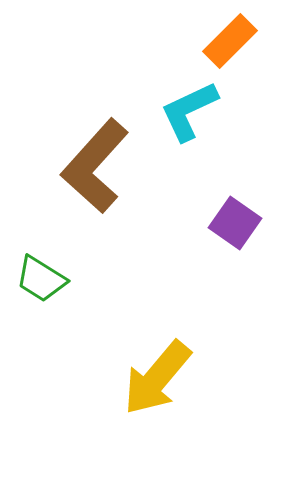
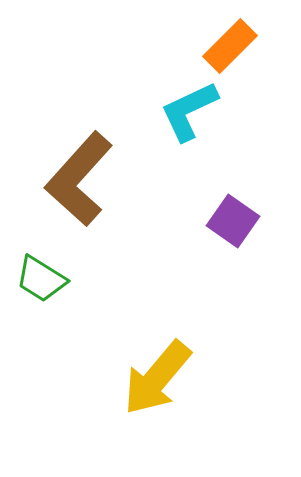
orange rectangle: moved 5 px down
brown L-shape: moved 16 px left, 13 px down
purple square: moved 2 px left, 2 px up
